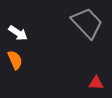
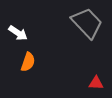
orange semicircle: moved 13 px right, 2 px down; rotated 42 degrees clockwise
